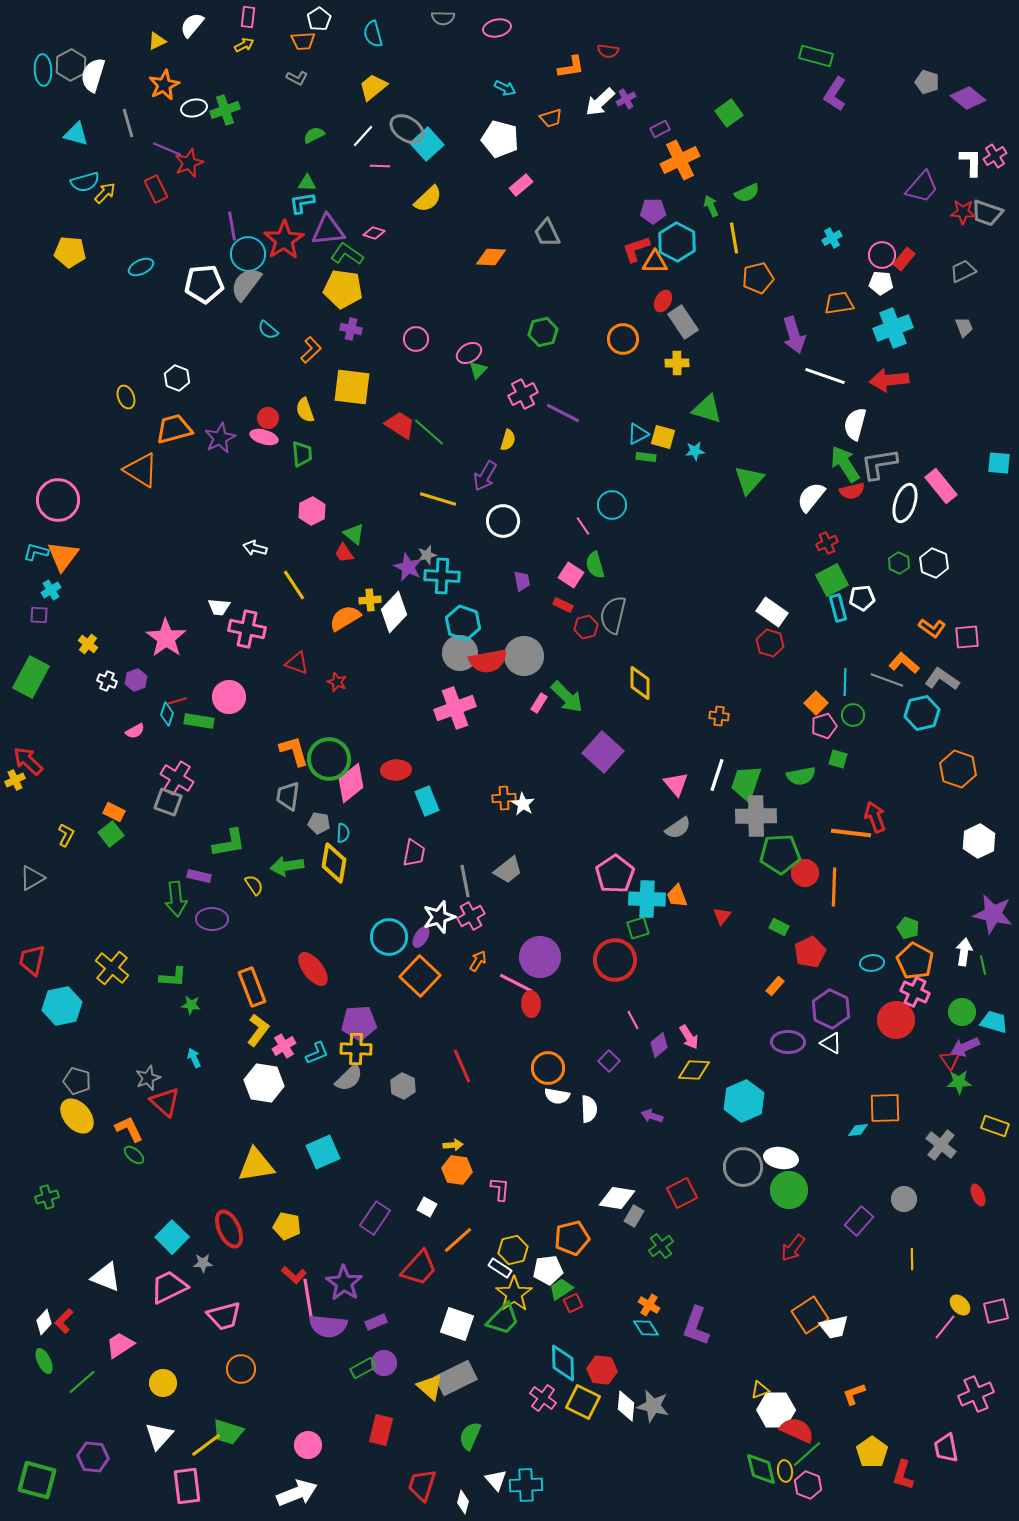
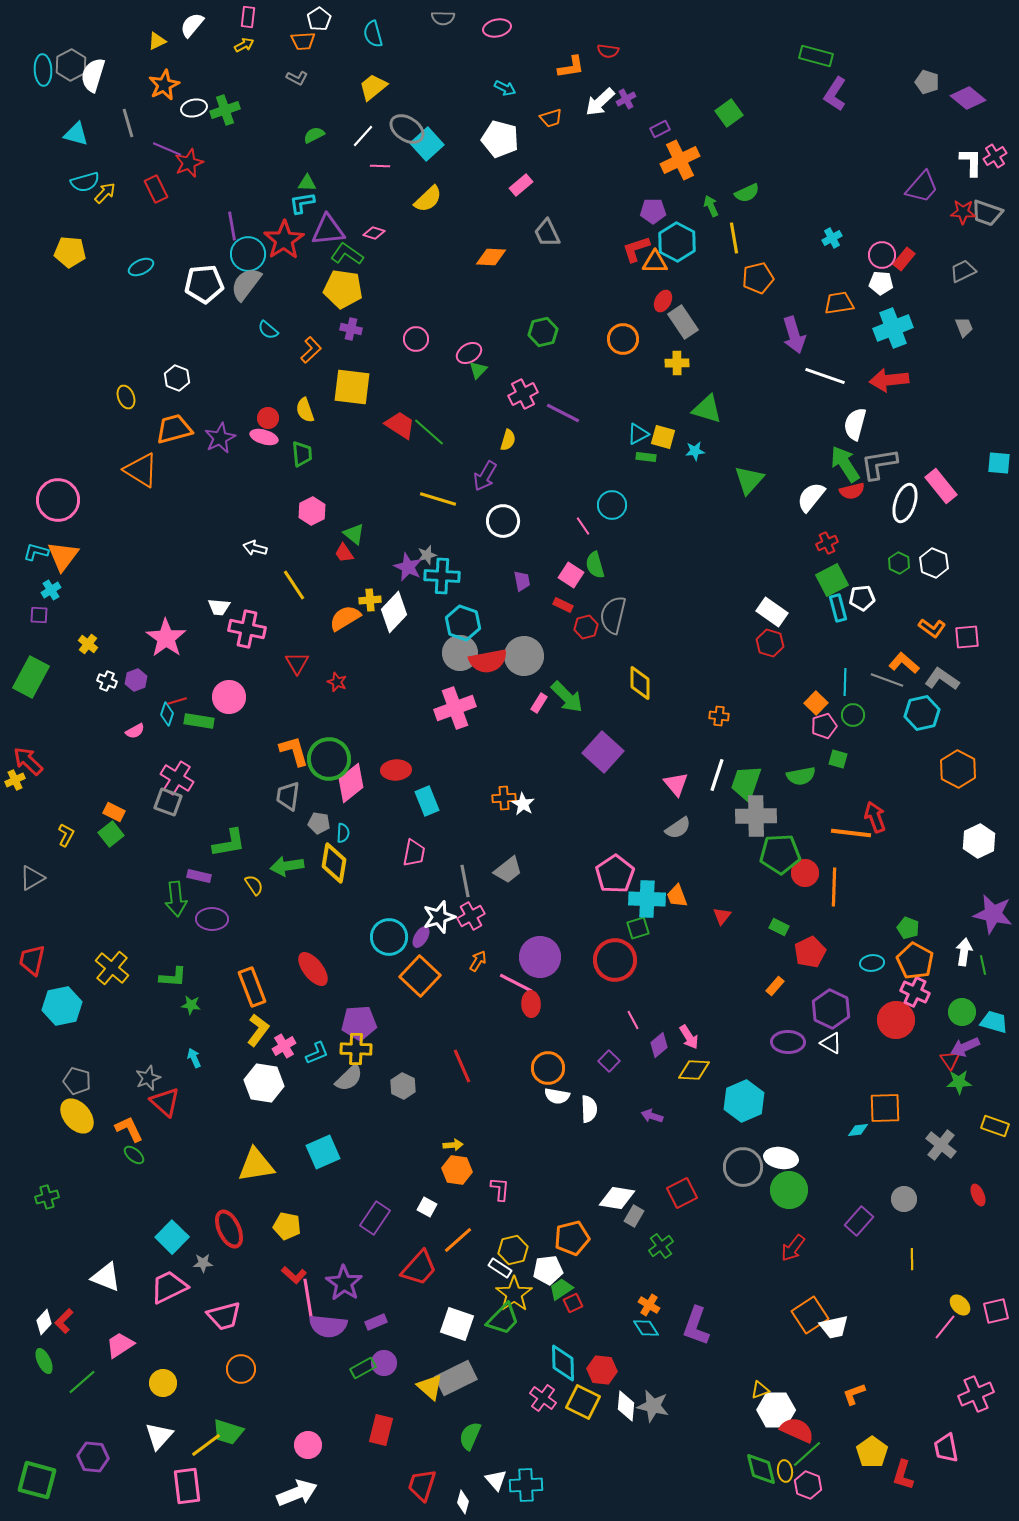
red triangle at (297, 663): rotated 40 degrees clockwise
orange hexagon at (958, 769): rotated 9 degrees clockwise
